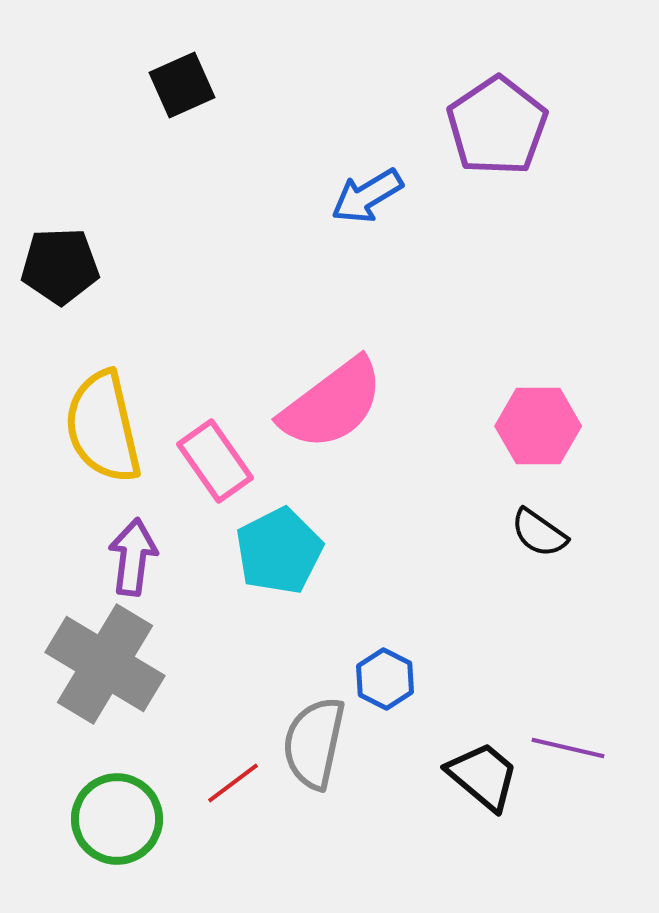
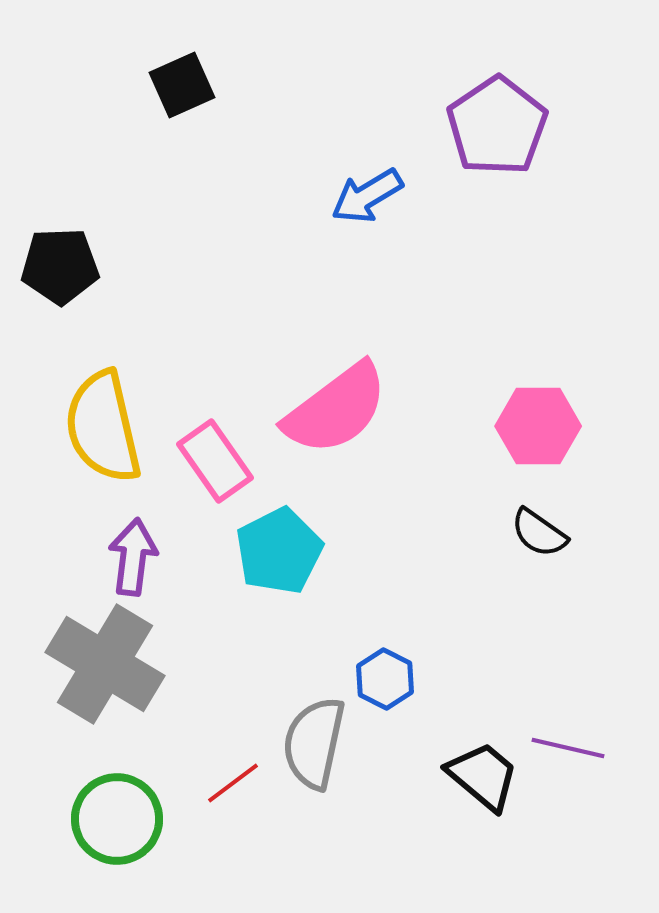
pink semicircle: moved 4 px right, 5 px down
